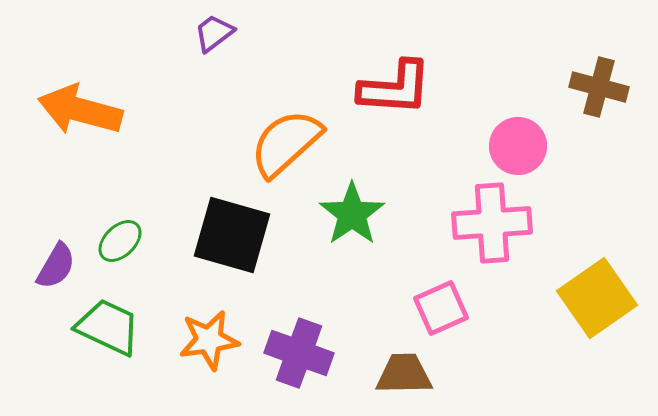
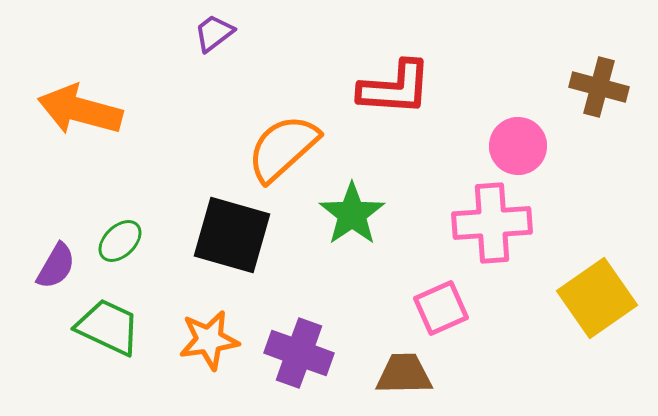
orange semicircle: moved 3 px left, 5 px down
